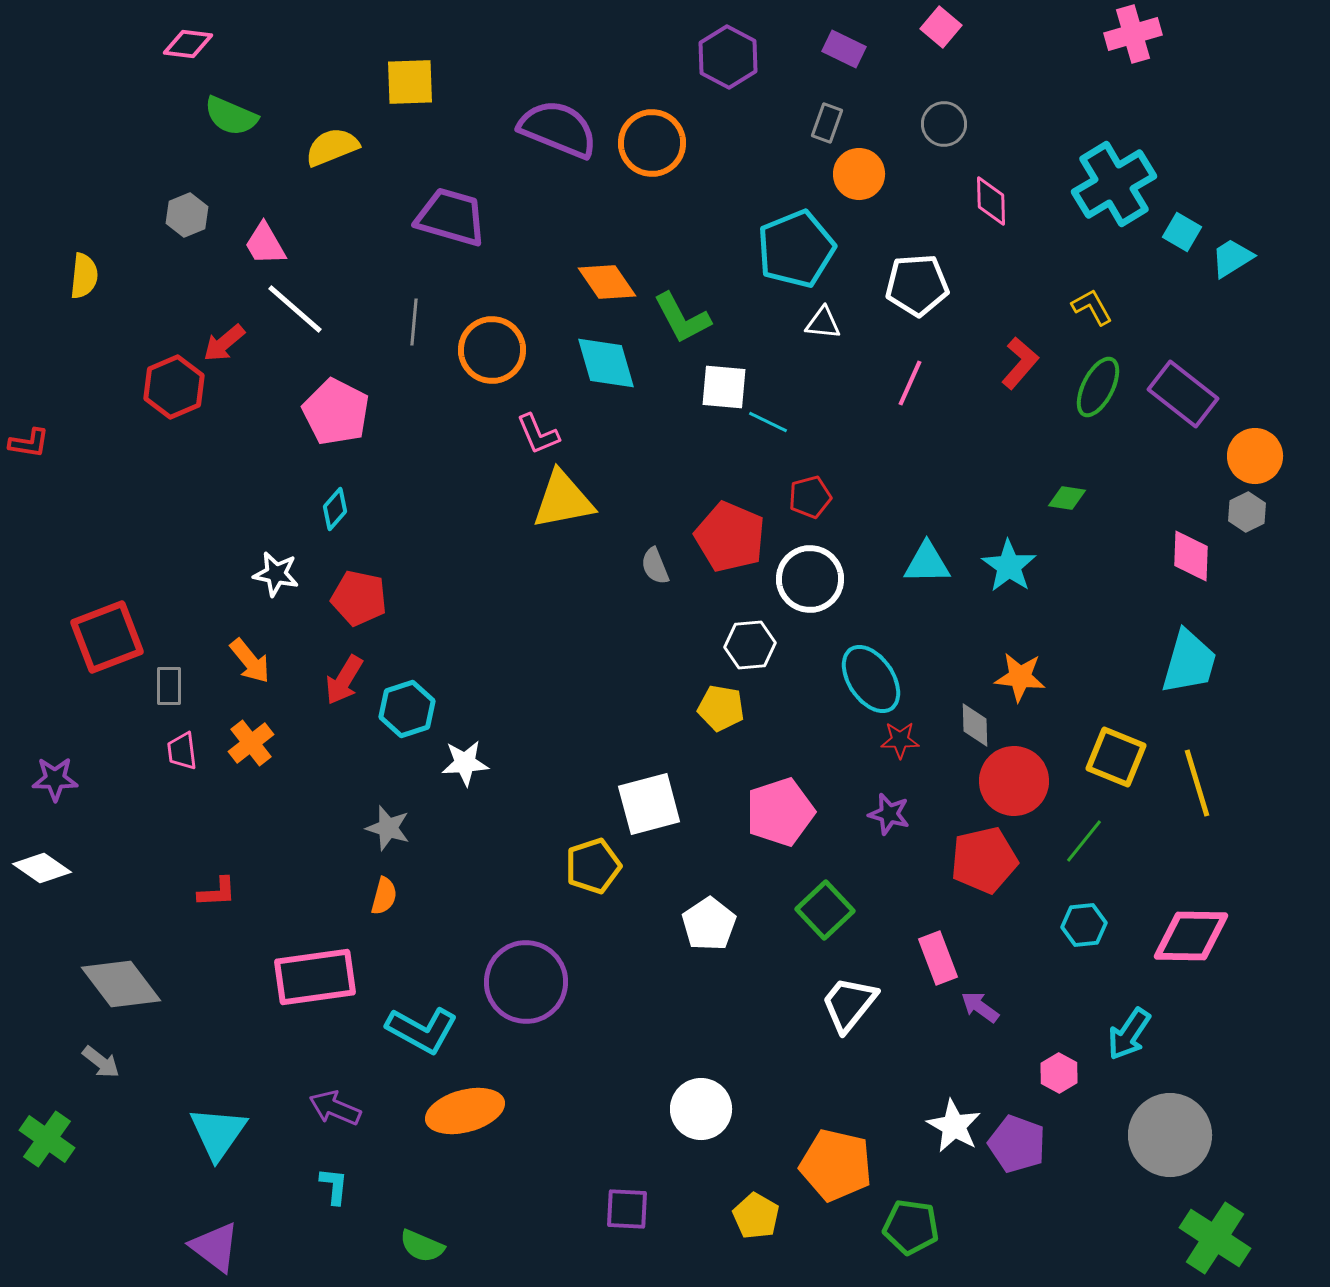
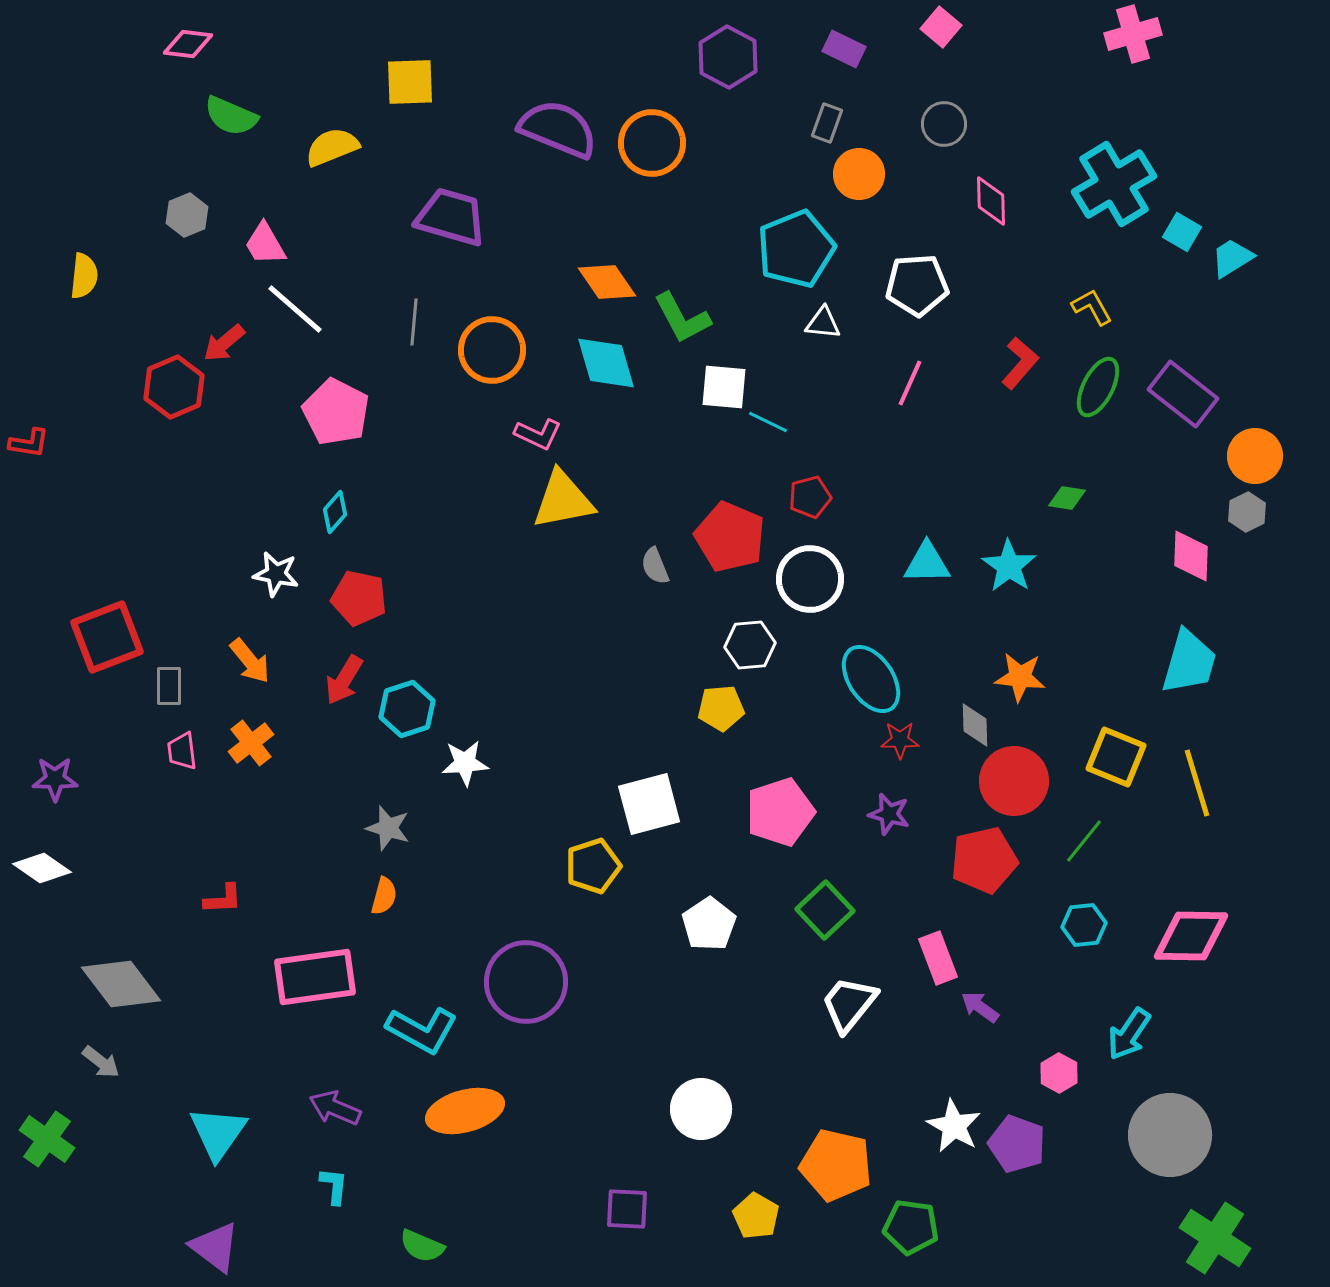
pink L-shape at (538, 434): rotated 42 degrees counterclockwise
cyan diamond at (335, 509): moved 3 px down
yellow pentagon at (721, 708): rotated 15 degrees counterclockwise
red L-shape at (217, 892): moved 6 px right, 7 px down
